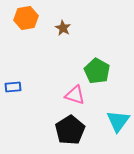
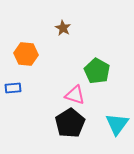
orange hexagon: moved 36 px down; rotated 15 degrees clockwise
blue rectangle: moved 1 px down
cyan triangle: moved 1 px left, 3 px down
black pentagon: moved 7 px up
